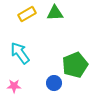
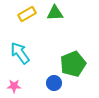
green pentagon: moved 2 px left, 1 px up
